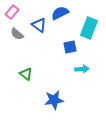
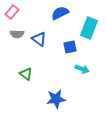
blue triangle: moved 14 px down
gray semicircle: rotated 40 degrees counterclockwise
cyan arrow: rotated 24 degrees clockwise
blue star: moved 2 px right, 1 px up
